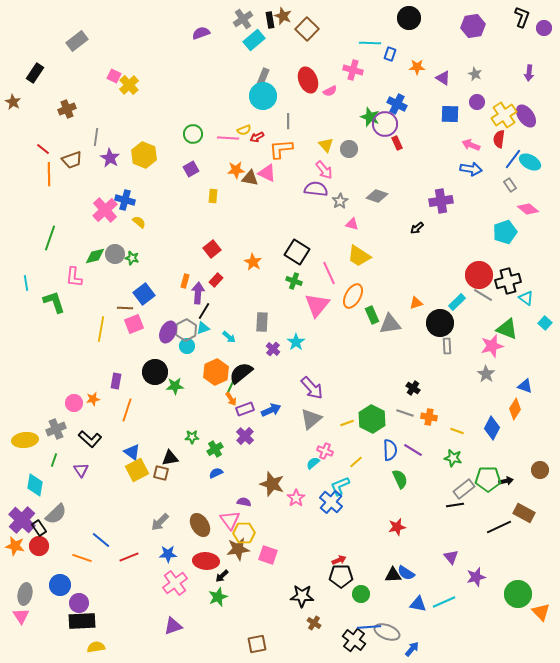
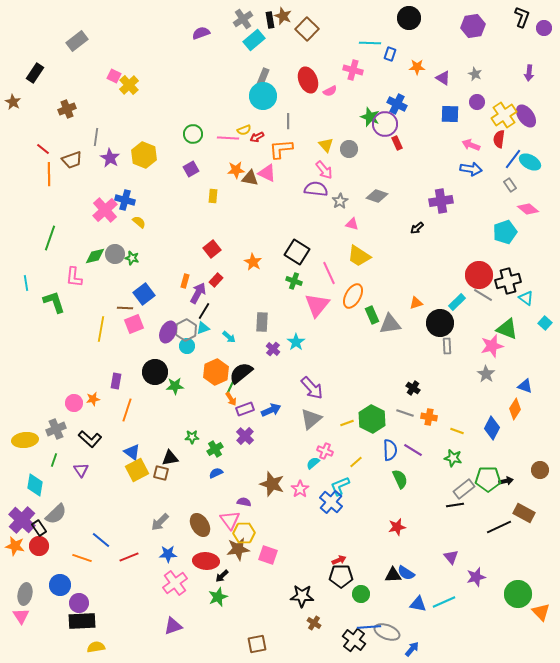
purple arrow at (198, 293): rotated 25 degrees clockwise
pink star at (296, 498): moved 4 px right, 9 px up
